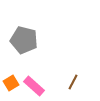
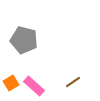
brown line: rotated 28 degrees clockwise
